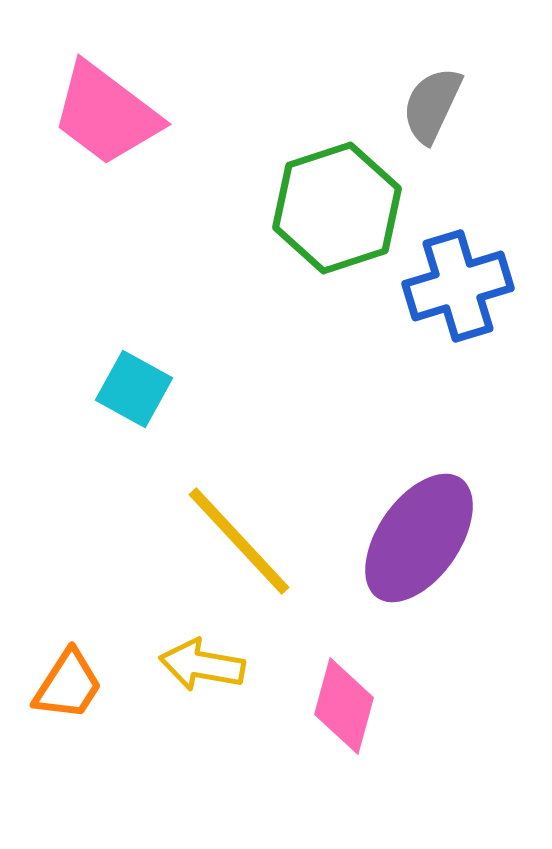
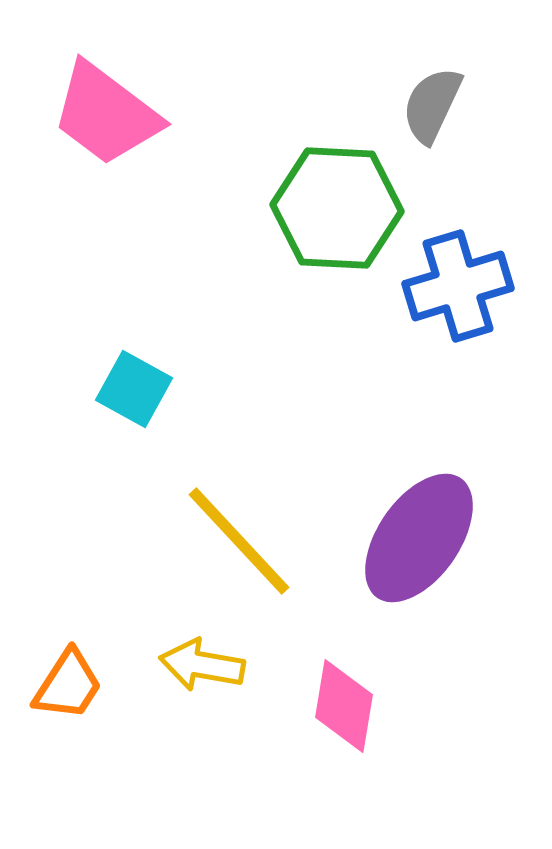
green hexagon: rotated 21 degrees clockwise
pink diamond: rotated 6 degrees counterclockwise
